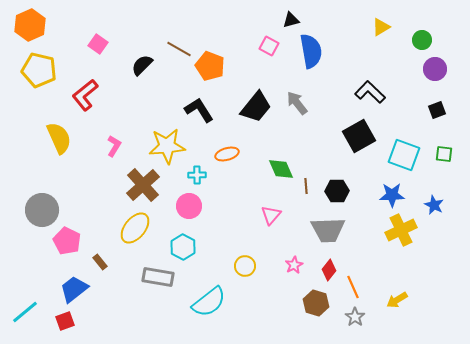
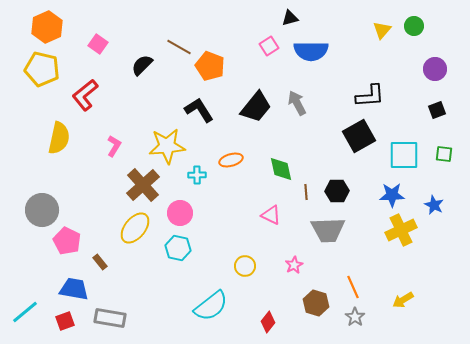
black triangle at (291, 20): moved 1 px left, 2 px up
orange hexagon at (30, 25): moved 17 px right, 2 px down
yellow triangle at (381, 27): moved 1 px right, 3 px down; rotated 18 degrees counterclockwise
green circle at (422, 40): moved 8 px left, 14 px up
pink square at (269, 46): rotated 30 degrees clockwise
brown line at (179, 49): moved 2 px up
blue semicircle at (311, 51): rotated 100 degrees clockwise
yellow pentagon at (39, 70): moved 3 px right, 1 px up
black L-shape at (370, 92): moved 4 px down; rotated 132 degrees clockwise
gray arrow at (297, 103): rotated 10 degrees clockwise
yellow semicircle at (59, 138): rotated 36 degrees clockwise
orange ellipse at (227, 154): moved 4 px right, 6 px down
cyan square at (404, 155): rotated 20 degrees counterclockwise
green diamond at (281, 169): rotated 12 degrees clockwise
brown line at (306, 186): moved 6 px down
pink circle at (189, 206): moved 9 px left, 7 px down
pink triangle at (271, 215): rotated 45 degrees counterclockwise
cyan hexagon at (183, 247): moved 5 px left, 1 px down; rotated 15 degrees counterclockwise
red diamond at (329, 270): moved 61 px left, 52 px down
gray rectangle at (158, 277): moved 48 px left, 41 px down
blue trapezoid at (74, 289): rotated 48 degrees clockwise
yellow arrow at (397, 300): moved 6 px right
cyan semicircle at (209, 302): moved 2 px right, 4 px down
